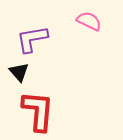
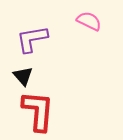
black triangle: moved 4 px right, 4 px down
